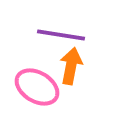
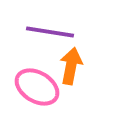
purple line: moved 11 px left, 3 px up
